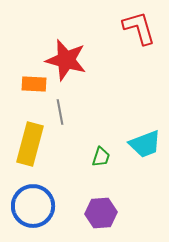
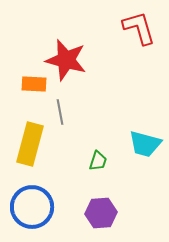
cyan trapezoid: rotated 36 degrees clockwise
green trapezoid: moved 3 px left, 4 px down
blue circle: moved 1 px left, 1 px down
